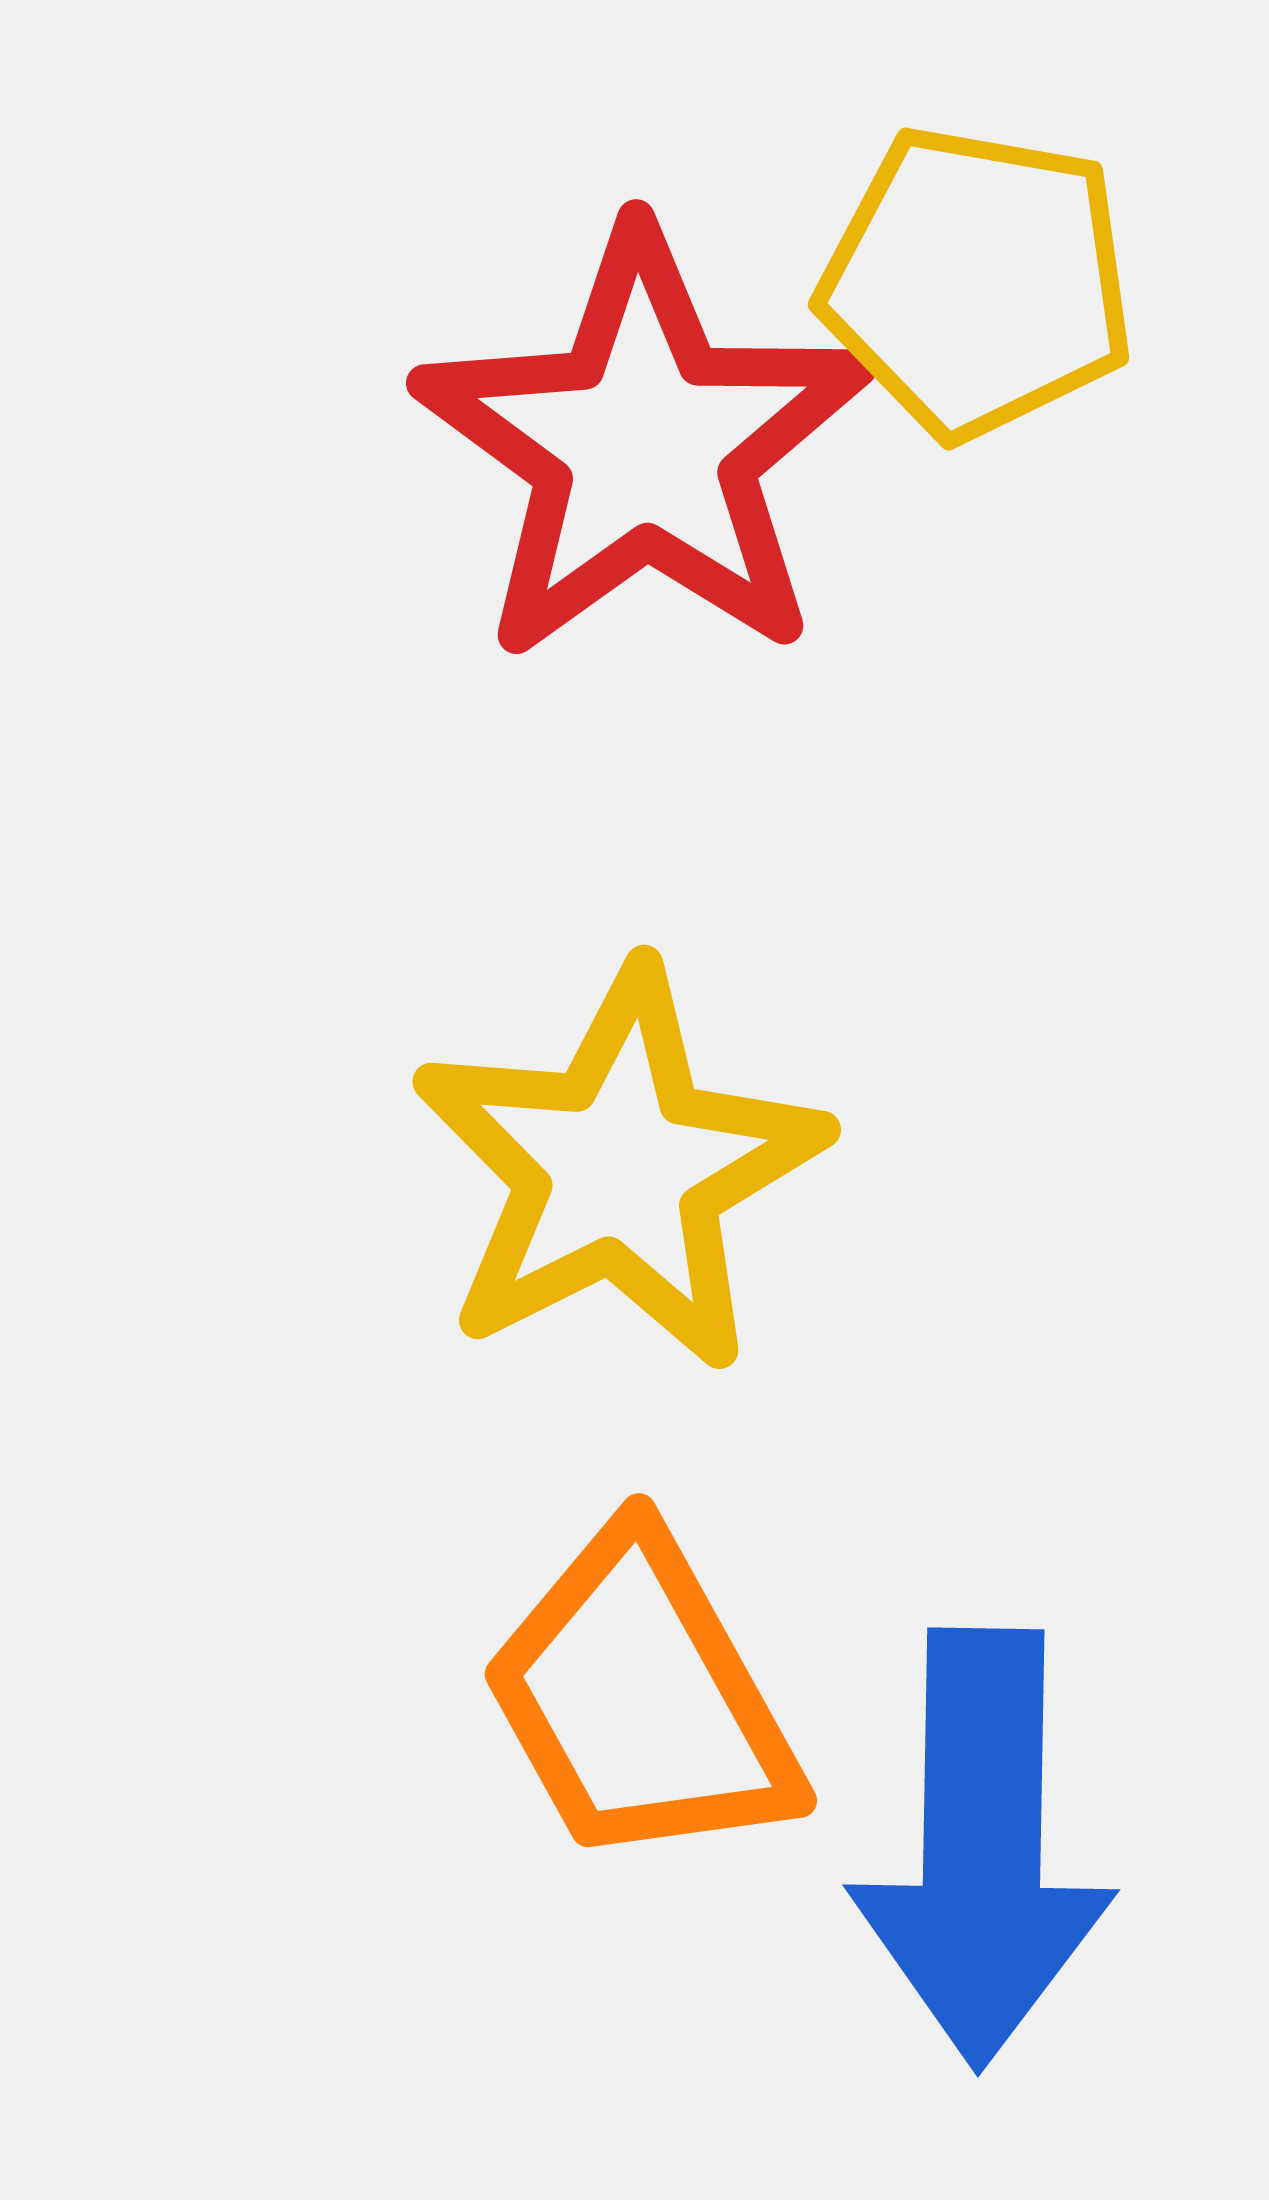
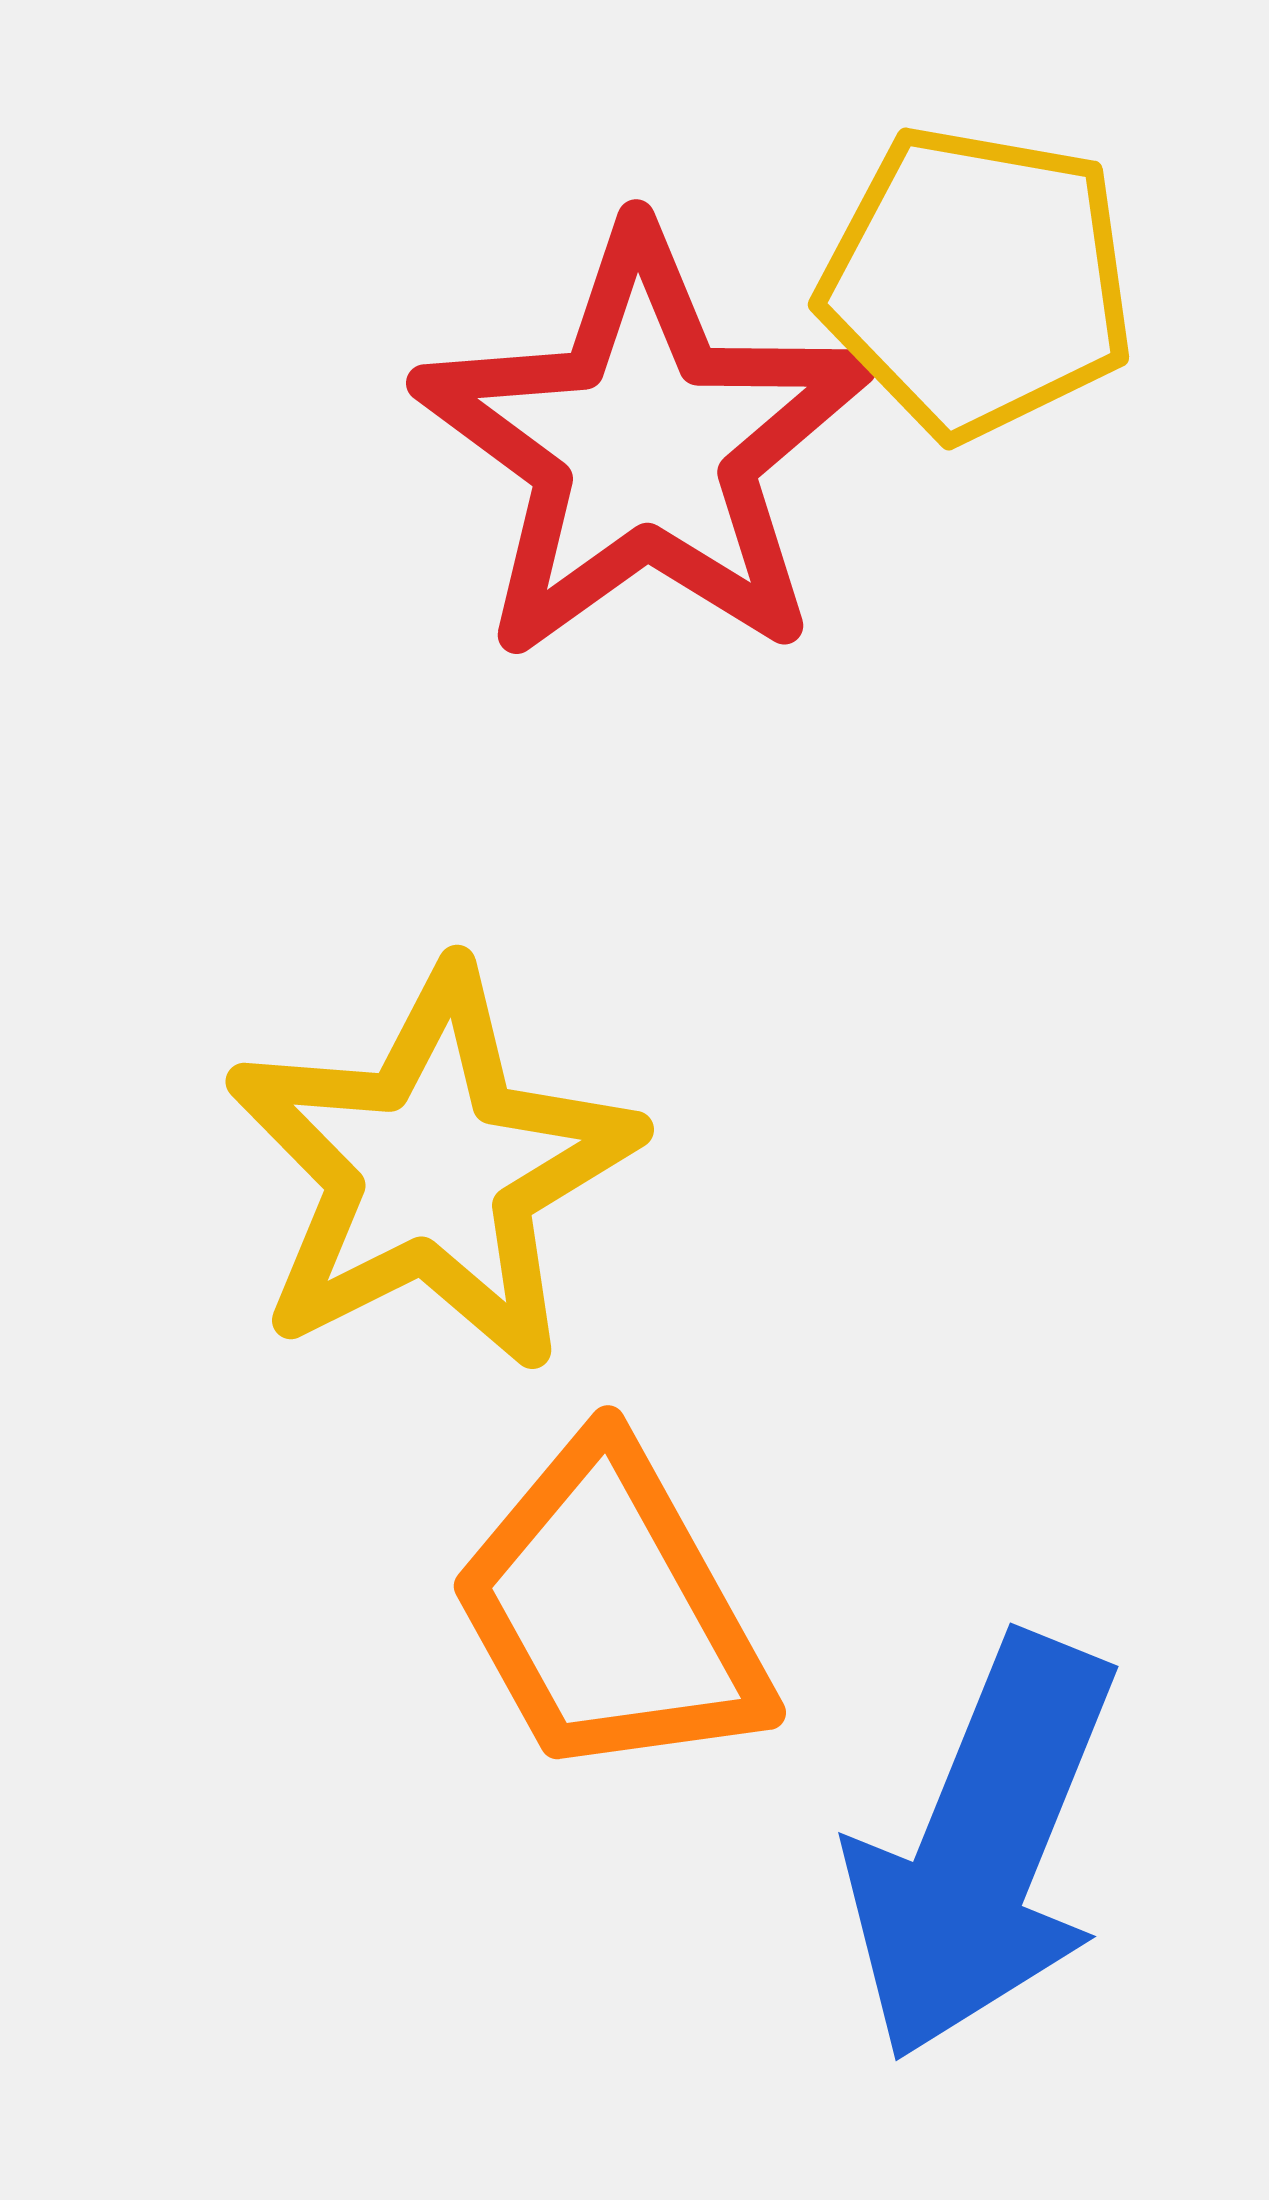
yellow star: moved 187 px left
orange trapezoid: moved 31 px left, 88 px up
blue arrow: rotated 21 degrees clockwise
